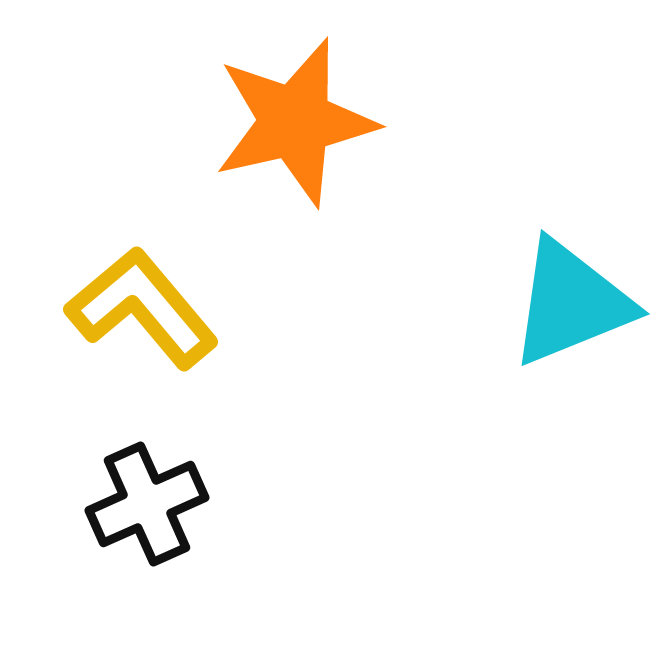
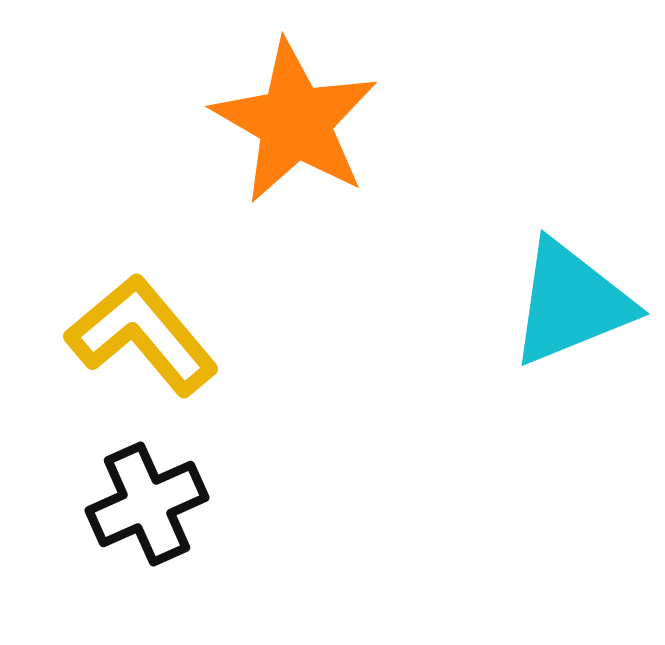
orange star: rotated 29 degrees counterclockwise
yellow L-shape: moved 27 px down
